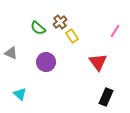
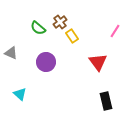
black rectangle: moved 4 px down; rotated 36 degrees counterclockwise
